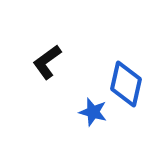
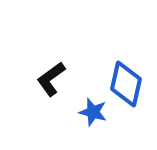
black L-shape: moved 4 px right, 17 px down
